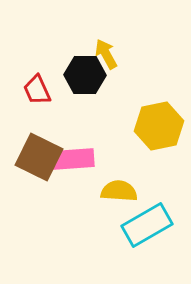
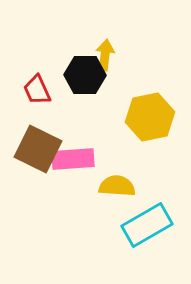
yellow arrow: moved 1 px left, 1 px down; rotated 36 degrees clockwise
yellow hexagon: moved 9 px left, 9 px up
brown square: moved 1 px left, 8 px up
yellow semicircle: moved 2 px left, 5 px up
